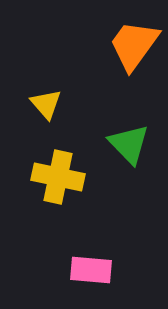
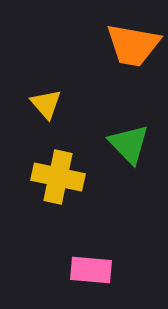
orange trapezoid: moved 1 px left; rotated 116 degrees counterclockwise
